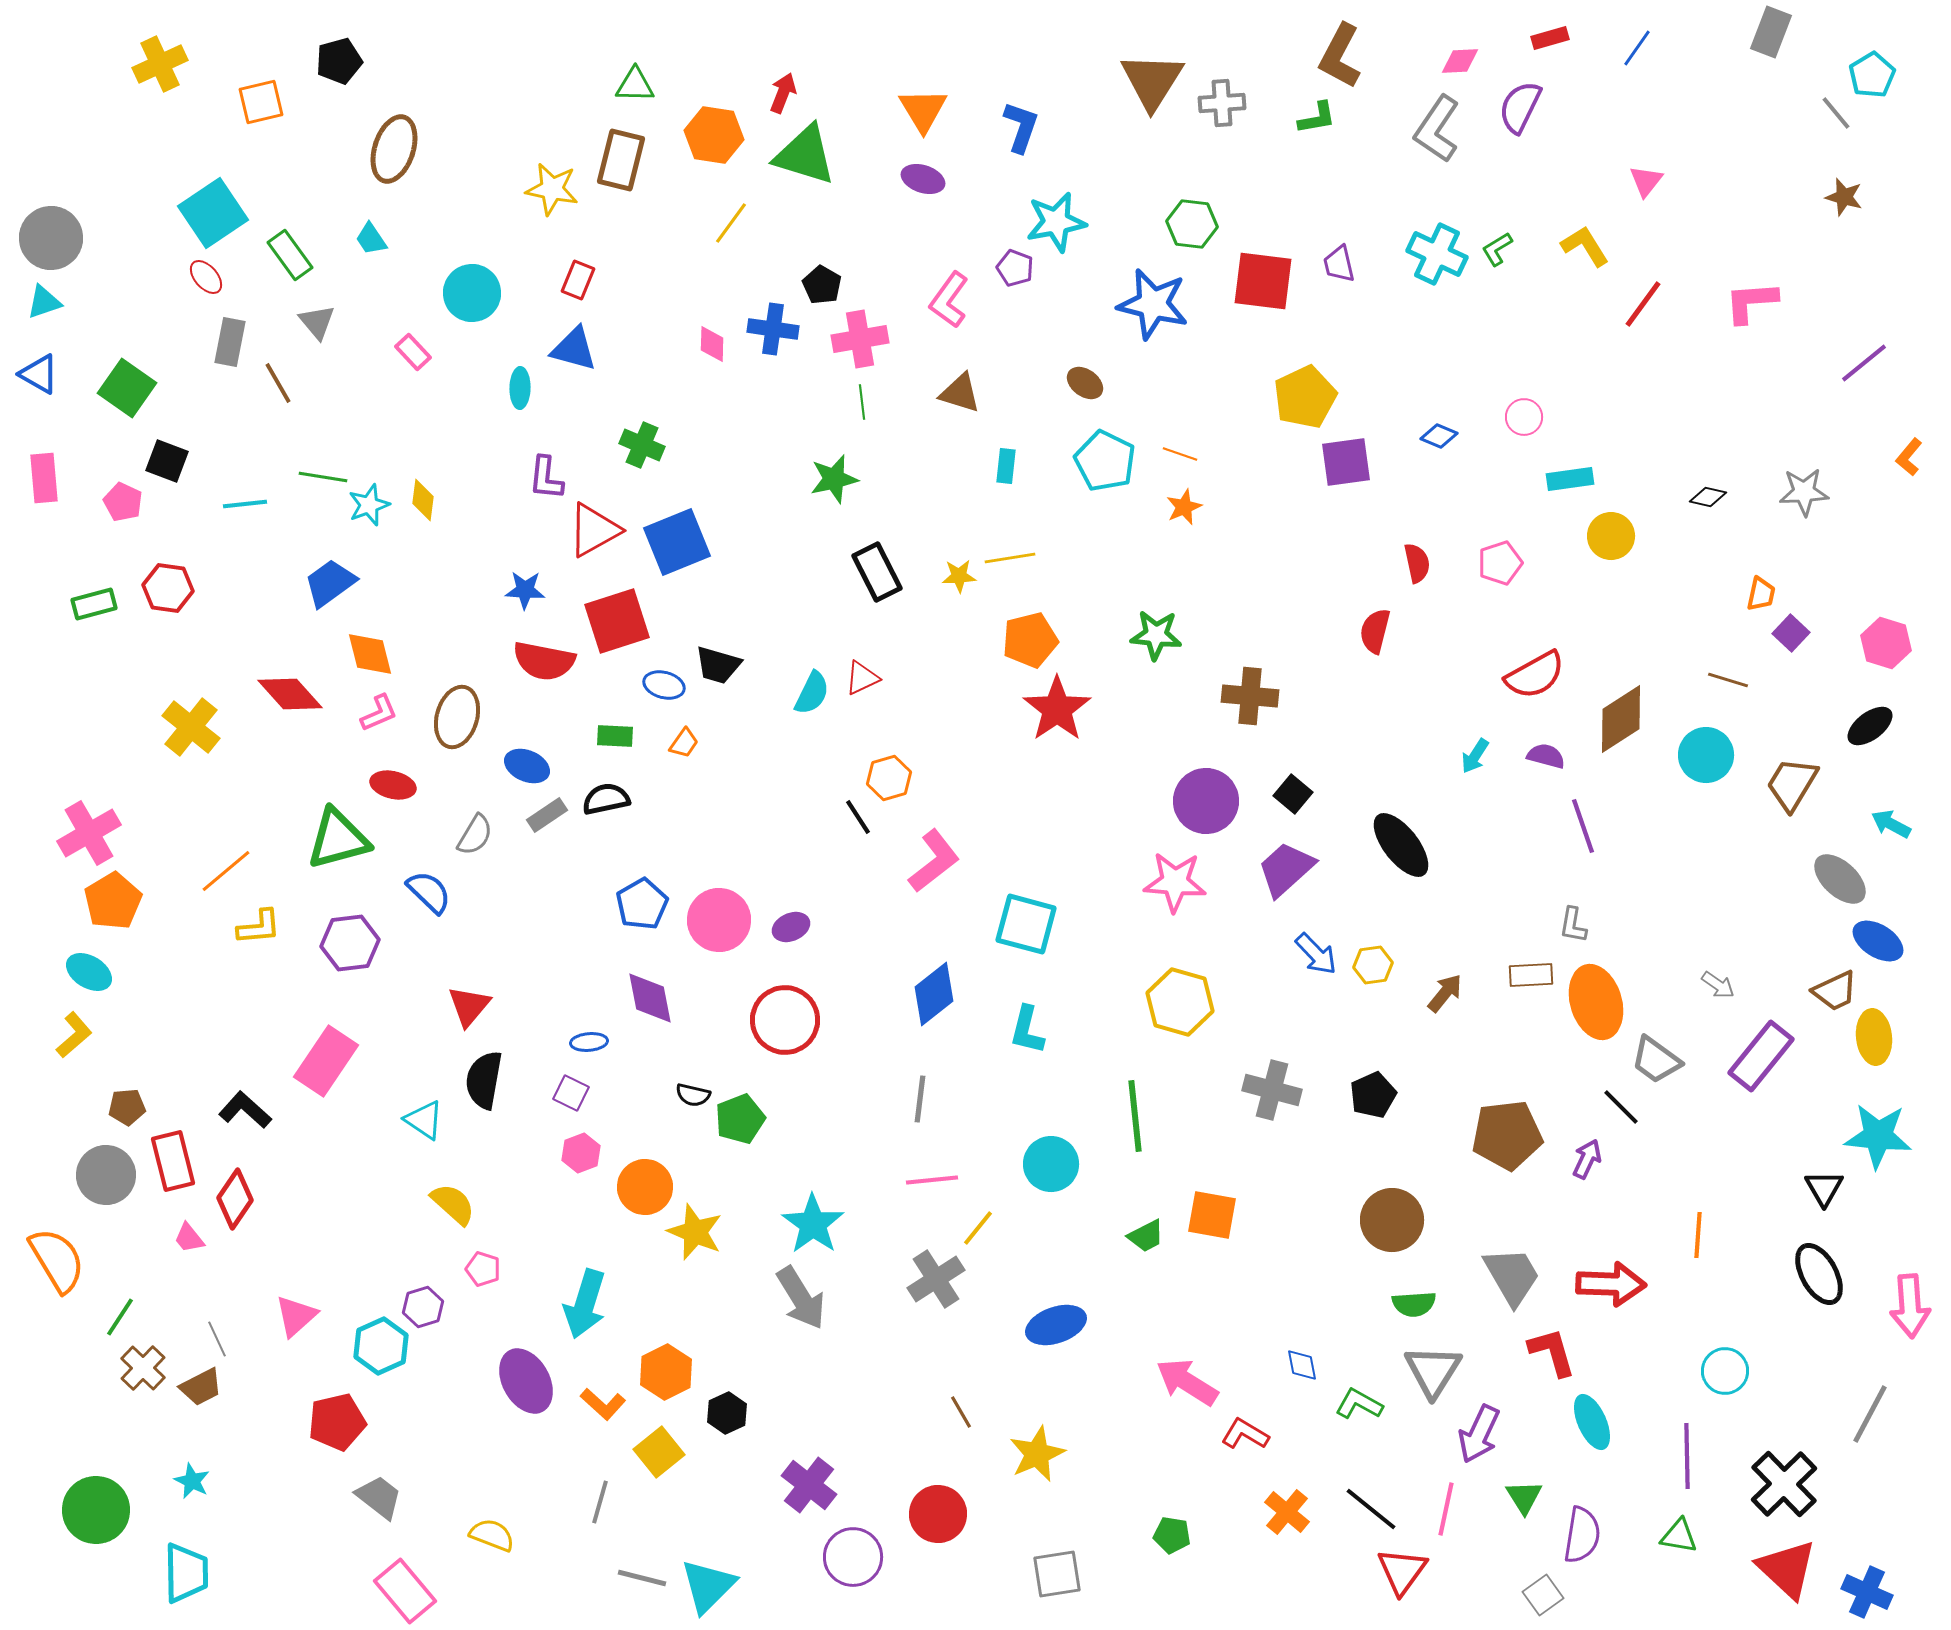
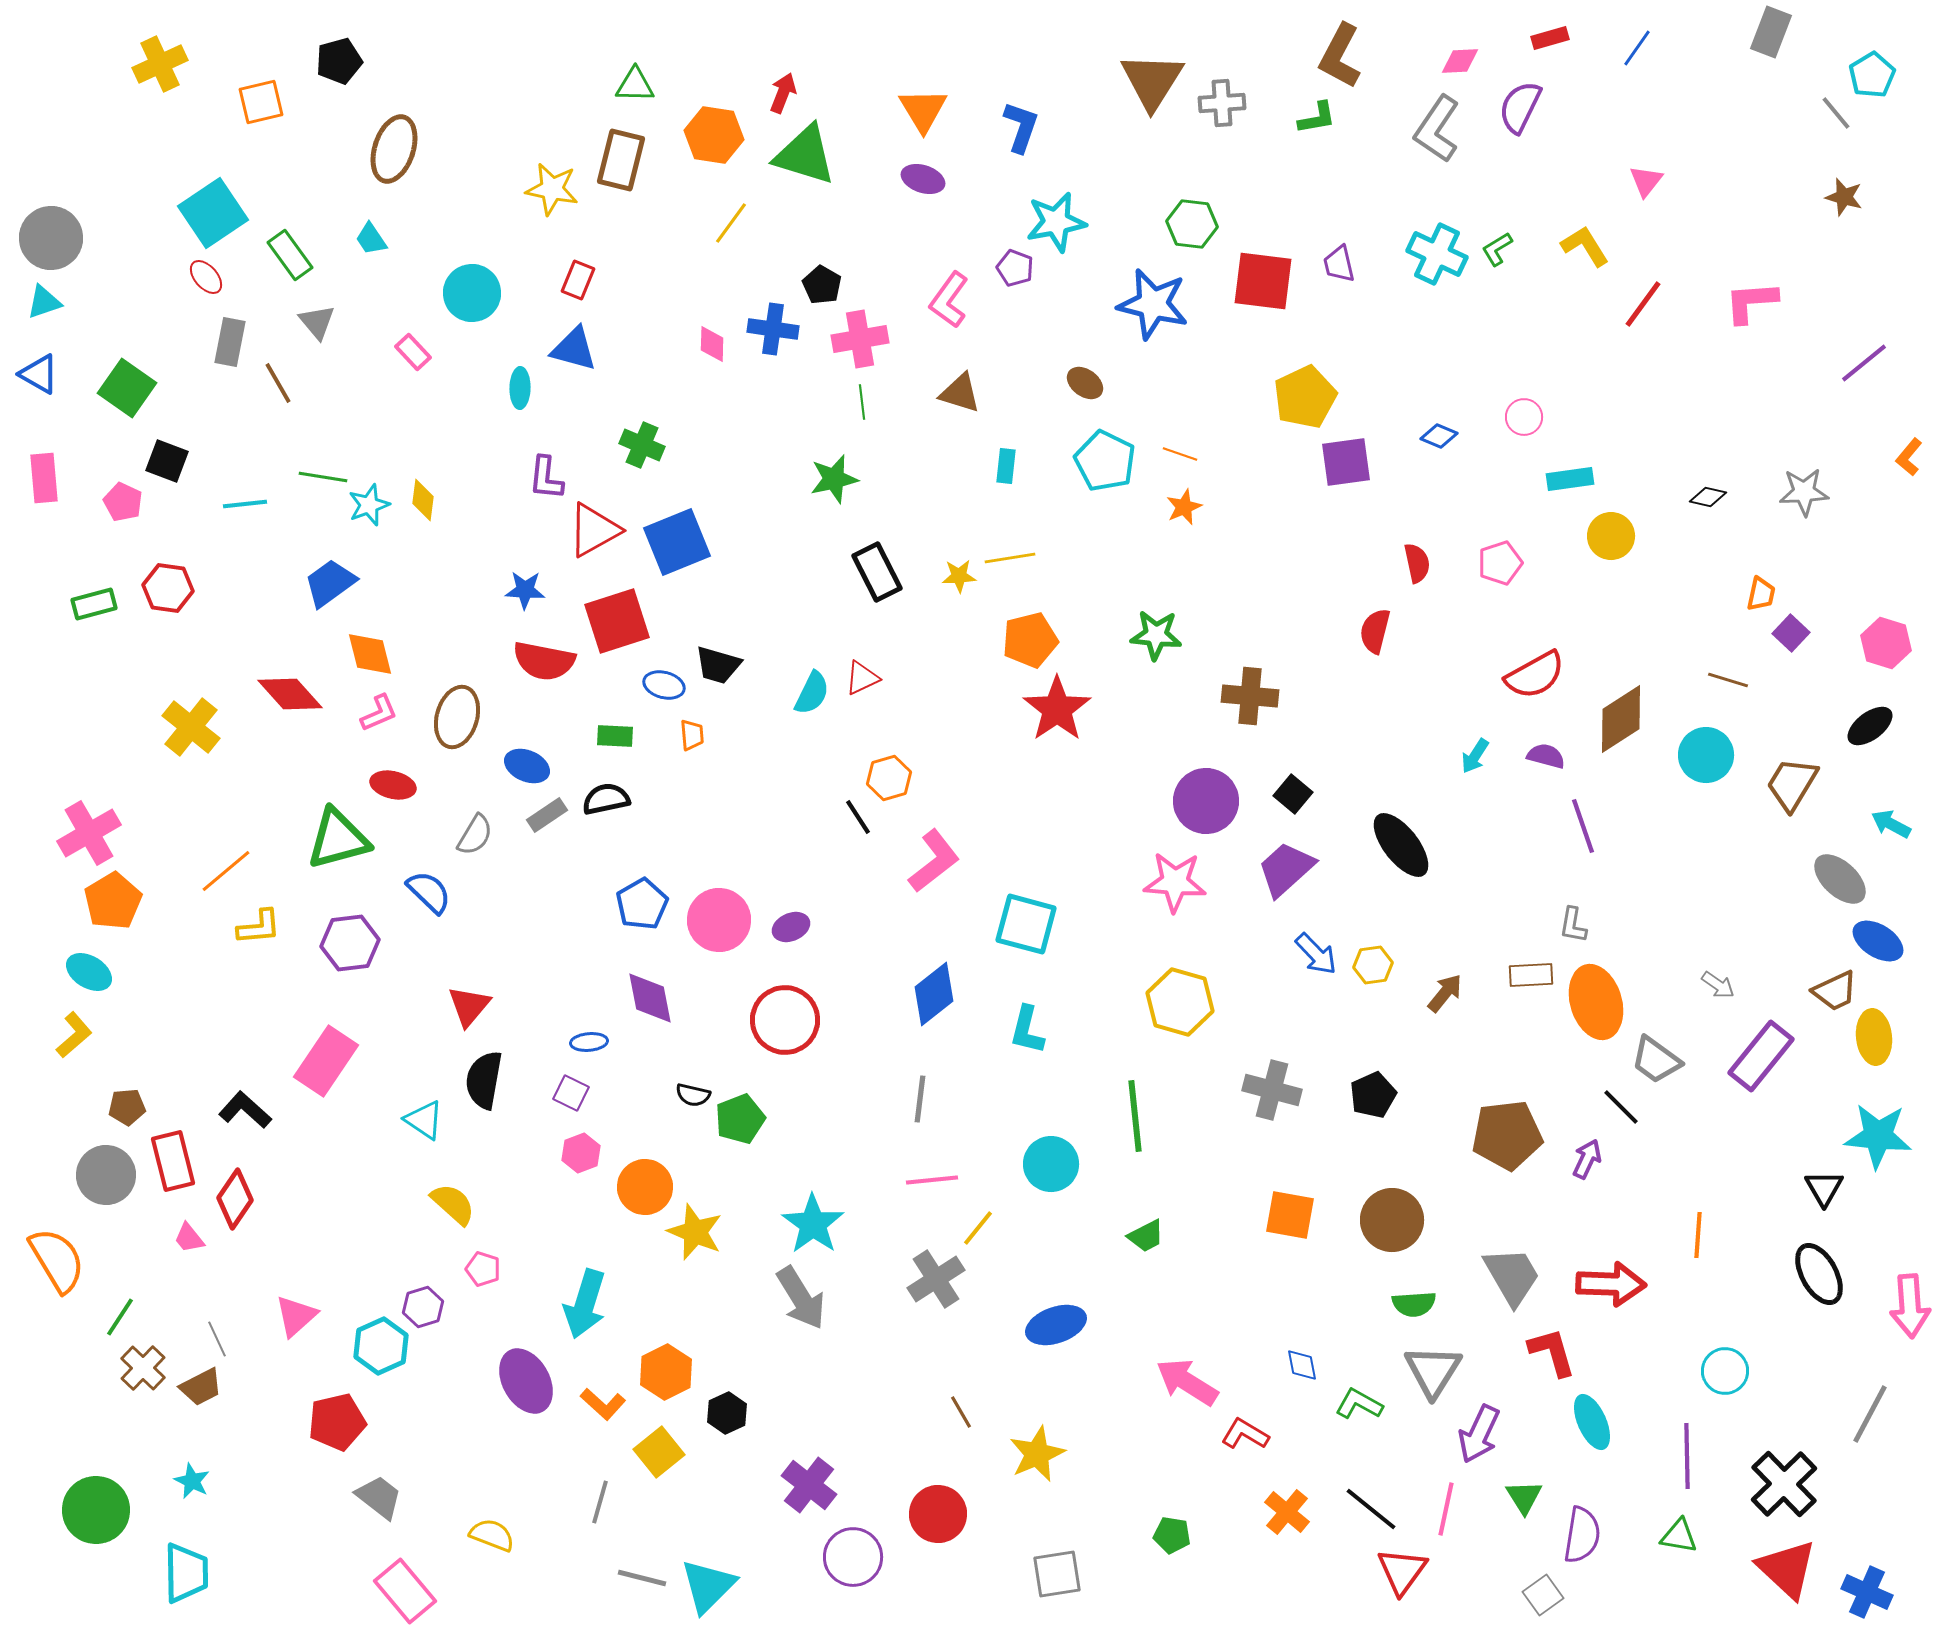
orange trapezoid at (684, 743): moved 8 px right, 8 px up; rotated 40 degrees counterclockwise
orange square at (1212, 1215): moved 78 px right
